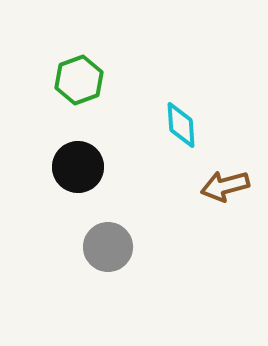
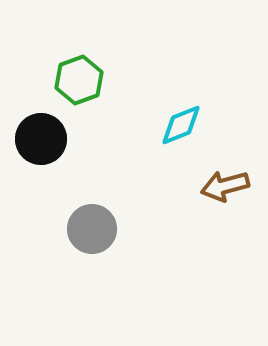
cyan diamond: rotated 72 degrees clockwise
black circle: moved 37 px left, 28 px up
gray circle: moved 16 px left, 18 px up
